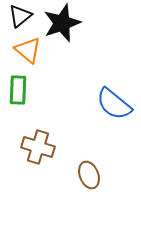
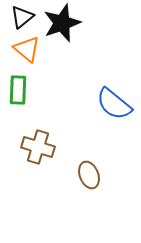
black triangle: moved 2 px right, 1 px down
orange triangle: moved 1 px left, 1 px up
